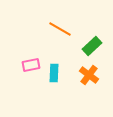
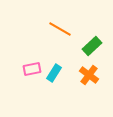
pink rectangle: moved 1 px right, 4 px down
cyan rectangle: rotated 30 degrees clockwise
